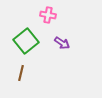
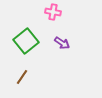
pink cross: moved 5 px right, 3 px up
brown line: moved 1 px right, 4 px down; rotated 21 degrees clockwise
